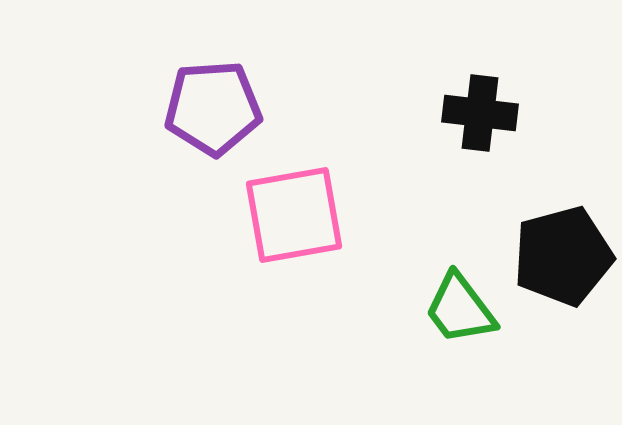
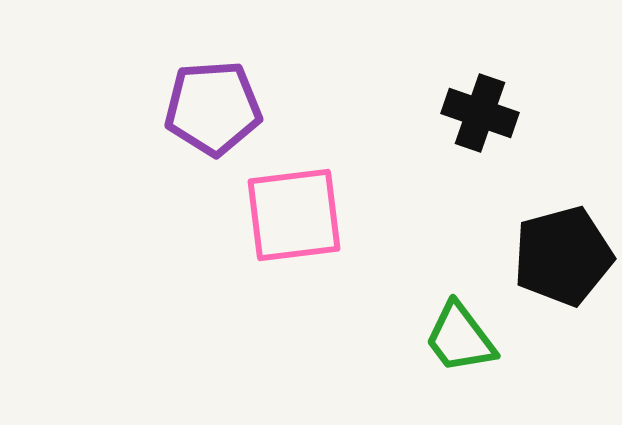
black cross: rotated 12 degrees clockwise
pink square: rotated 3 degrees clockwise
green trapezoid: moved 29 px down
